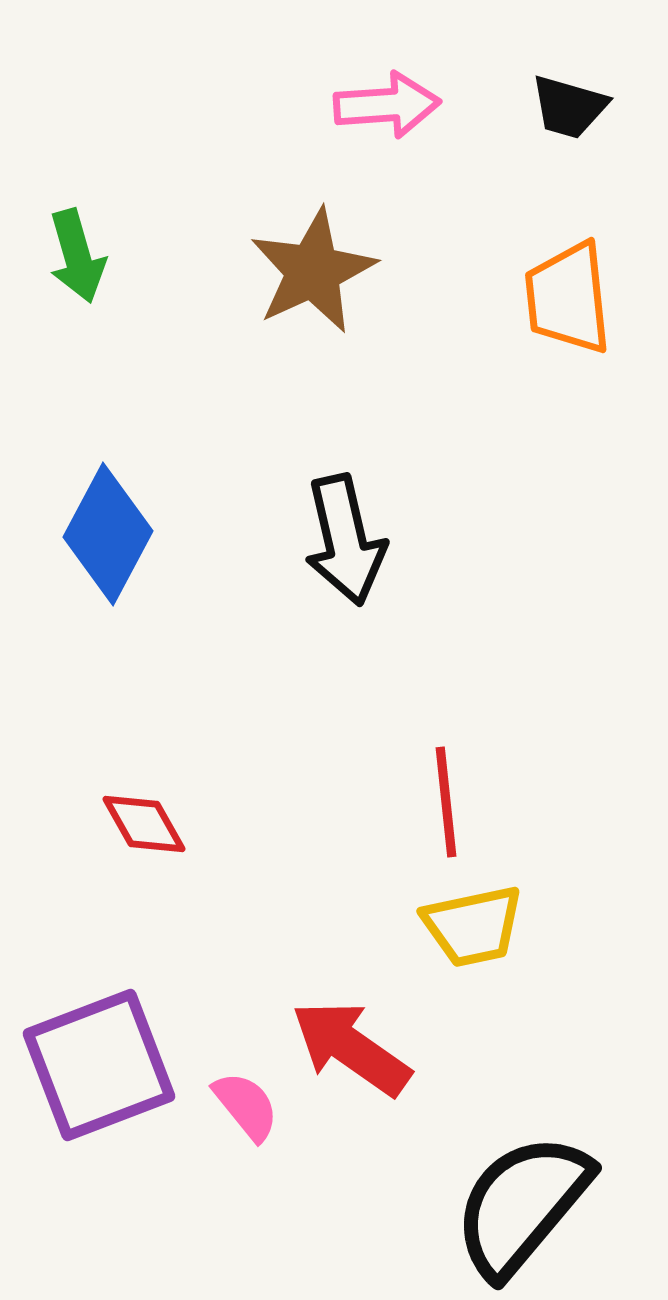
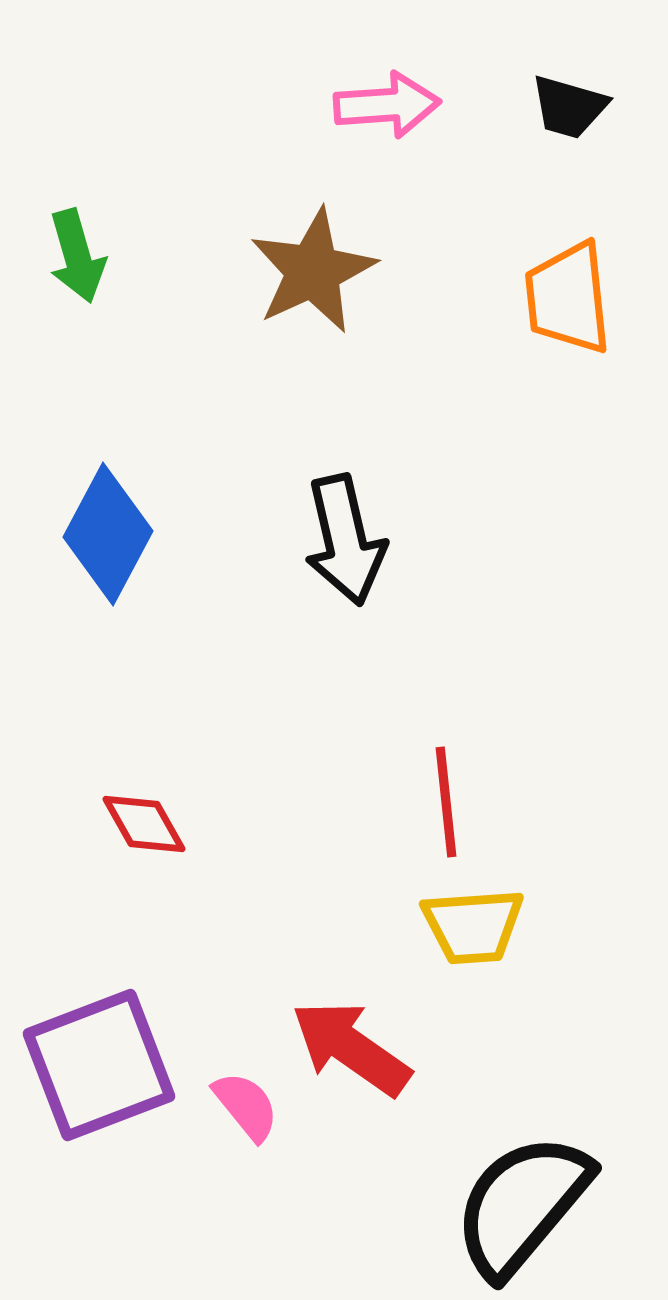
yellow trapezoid: rotated 8 degrees clockwise
